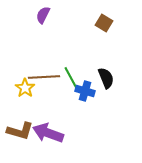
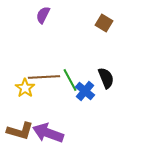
green line: moved 1 px left, 2 px down
blue cross: rotated 24 degrees clockwise
